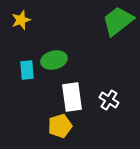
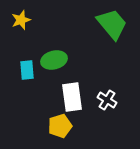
green trapezoid: moved 6 px left, 3 px down; rotated 88 degrees clockwise
white cross: moved 2 px left
